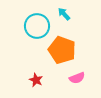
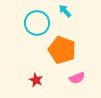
cyan arrow: moved 1 px right, 3 px up
cyan circle: moved 3 px up
